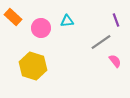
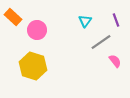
cyan triangle: moved 18 px right; rotated 48 degrees counterclockwise
pink circle: moved 4 px left, 2 px down
